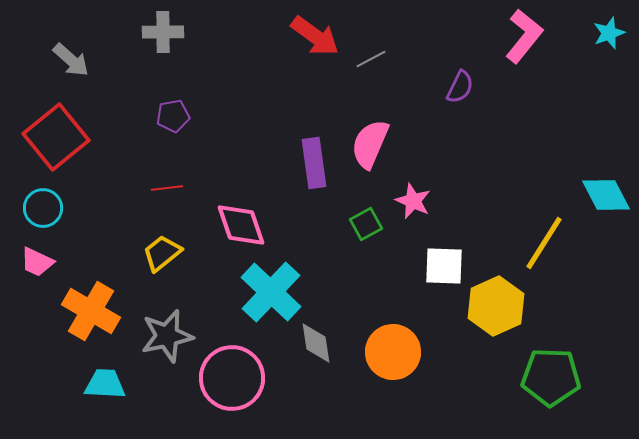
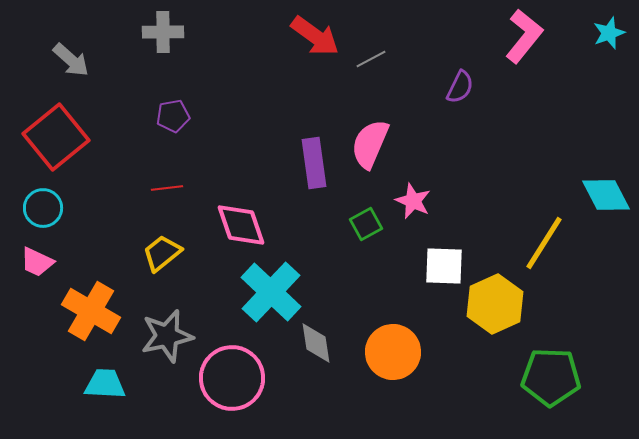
yellow hexagon: moved 1 px left, 2 px up
